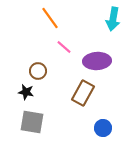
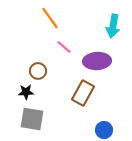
cyan arrow: moved 7 px down
black star: rotated 14 degrees counterclockwise
gray square: moved 3 px up
blue circle: moved 1 px right, 2 px down
